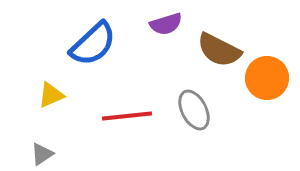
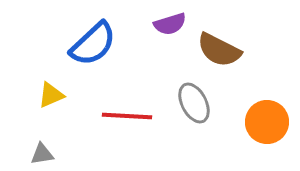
purple semicircle: moved 4 px right
orange circle: moved 44 px down
gray ellipse: moved 7 px up
red line: rotated 9 degrees clockwise
gray triangle: rotated 25 degrees clockwise
